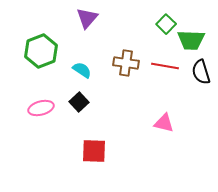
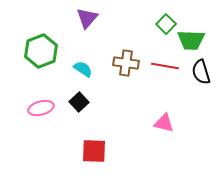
cyan semicircle: moved 1 px right, 1 px up
